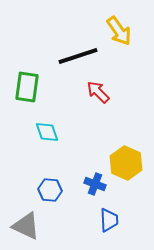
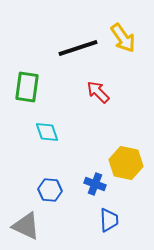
yellow arrow: moved 4 px right, 7 px down
black line: moved 8 px up
yellow hexagon: rotated 12 degrees counterclockwise
